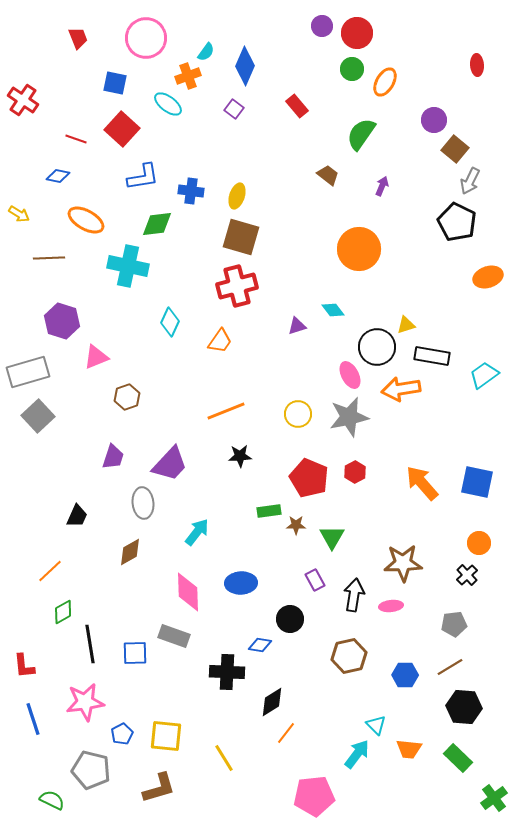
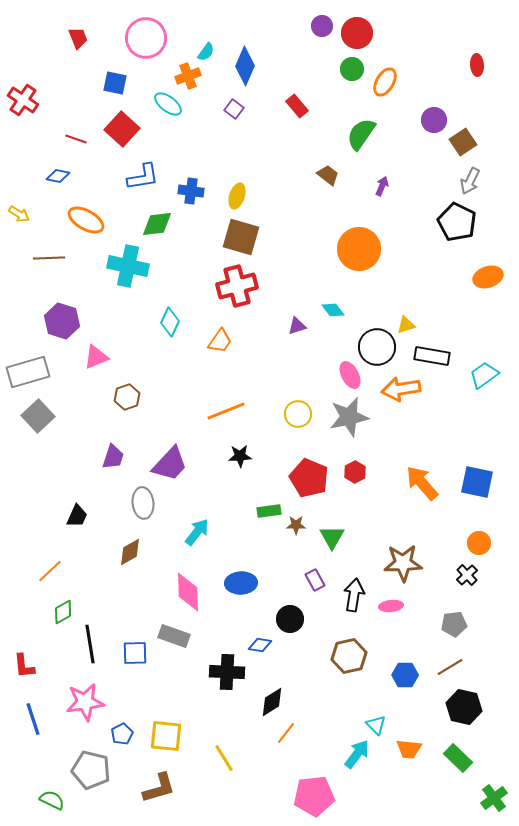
brown square at (455, 149): moved 8 px right, 7 px up; rotated 16 degrees clockwise
black hexagon at (464, 707): rotated 8 degrees clockwise
